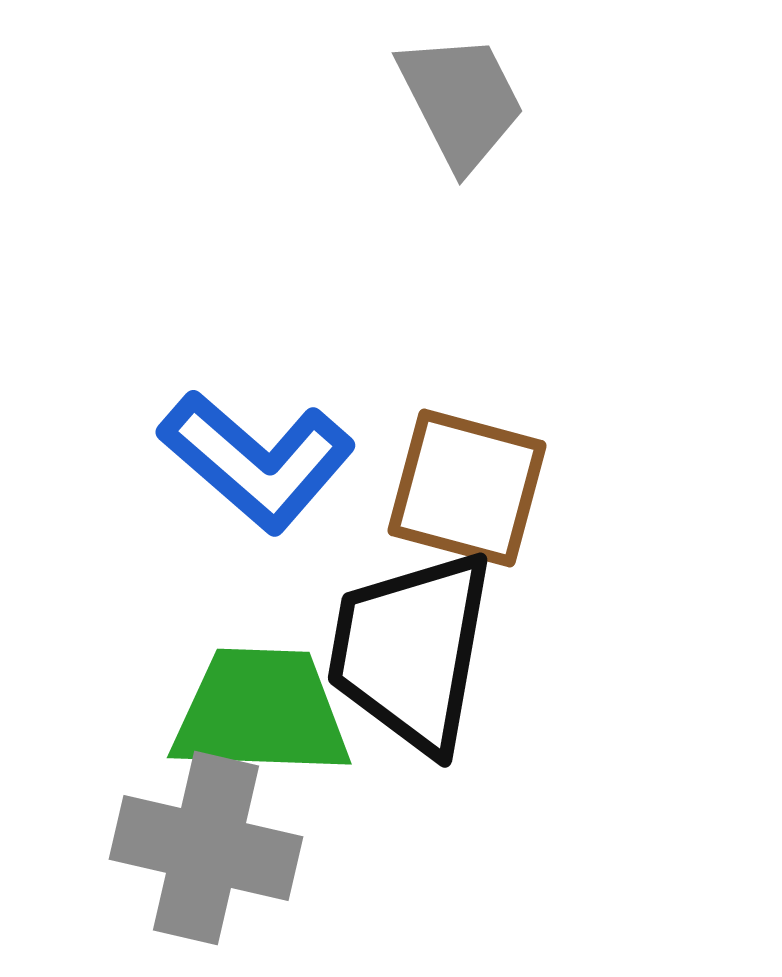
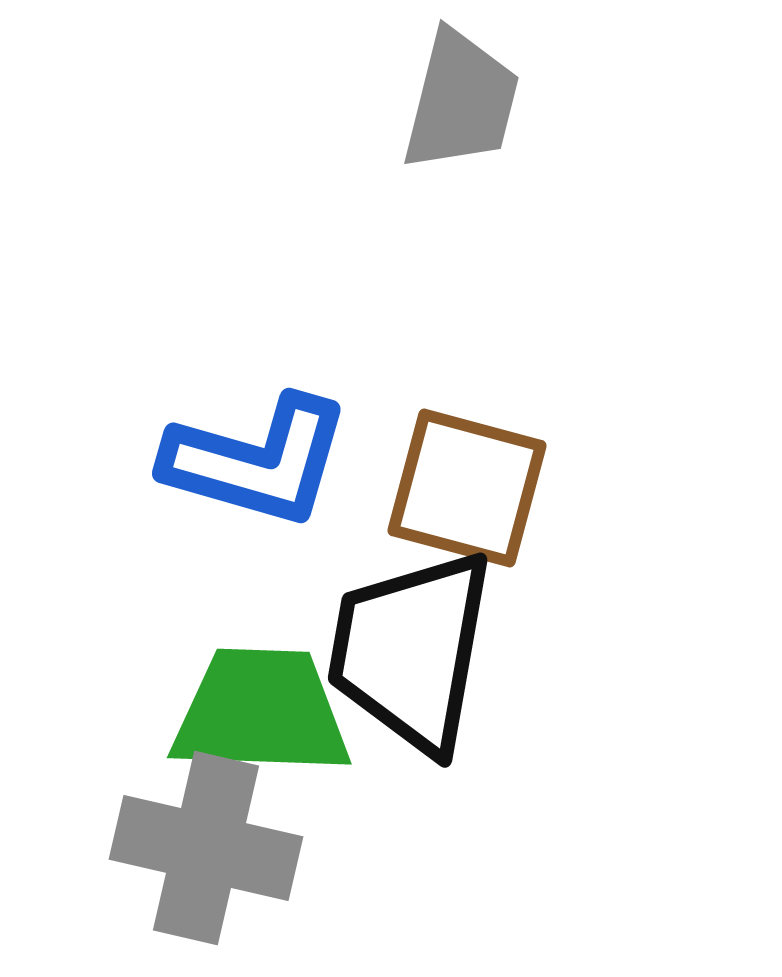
gray trapezoid: rotated 41 degrees clockwise
blue L-shape: rotated 25 degrees counterclockwise
